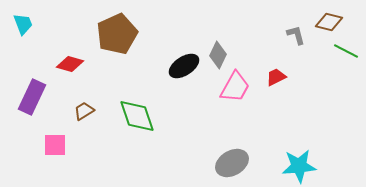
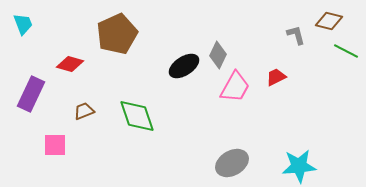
brown diamond: moved 1 px up
purple rectangle: moved 1 px left, 3 px up
brown trapezoid: rotated 10 degrees clockwise
